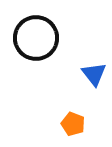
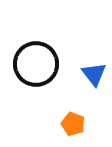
black circle: moved 26 px down
